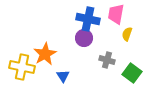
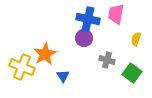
yellow semicircle: moved 9 px right, 5 px down
yellow cross: rotated 10 degrees clockwise
